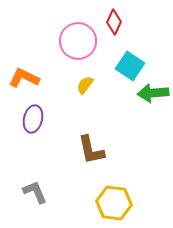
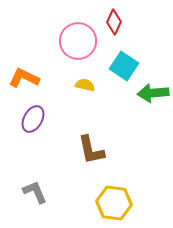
cyan square: moved 6 px left
yellow semicircle: rotated 66 degrees clockwise
purple ellipse: rotated 16 degrees clockwise
